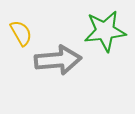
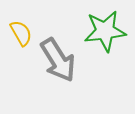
gray arrow: rotated 63 degrees clockwise
